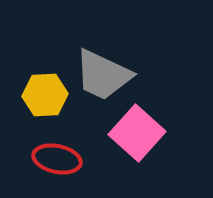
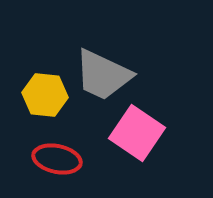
yellow hexagon: rotated 9 degrees clockwise
pink square: rotated 8 degrees counterclockwise
